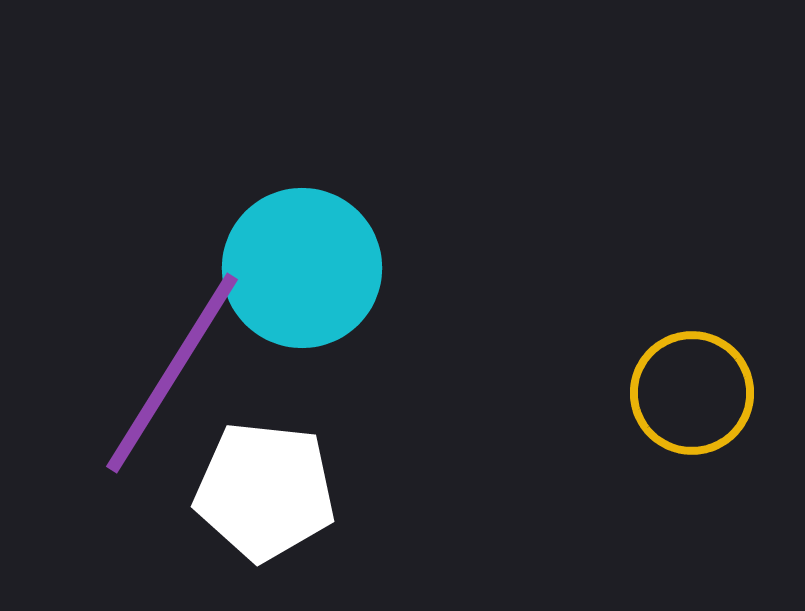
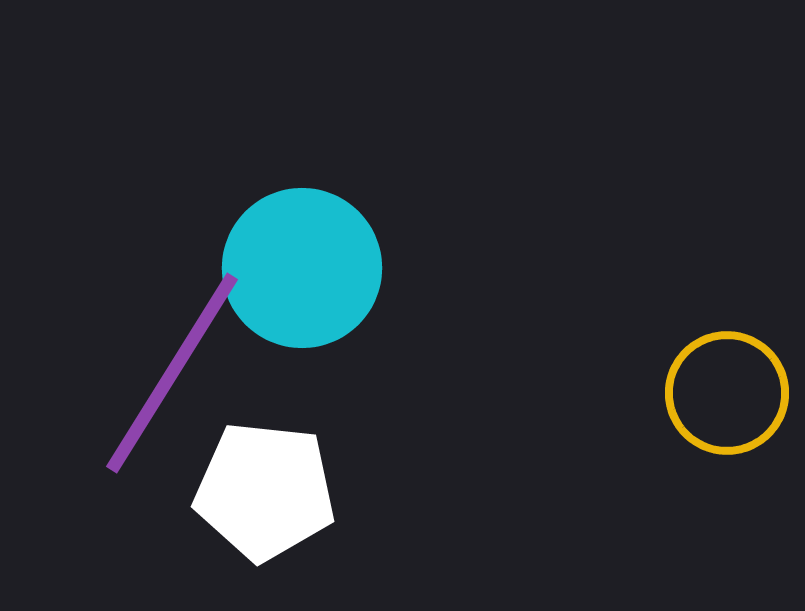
yellow circle: moved 35 px right
